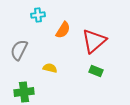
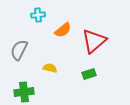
orange semicircle: rotated 18 degrees clockwise
green rectangle: moved 7 px left, 3 px down; rotated 40 degrees counterclockwise
